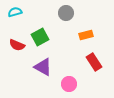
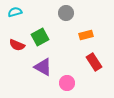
pink circle: moved 2 px left, 1 px up
